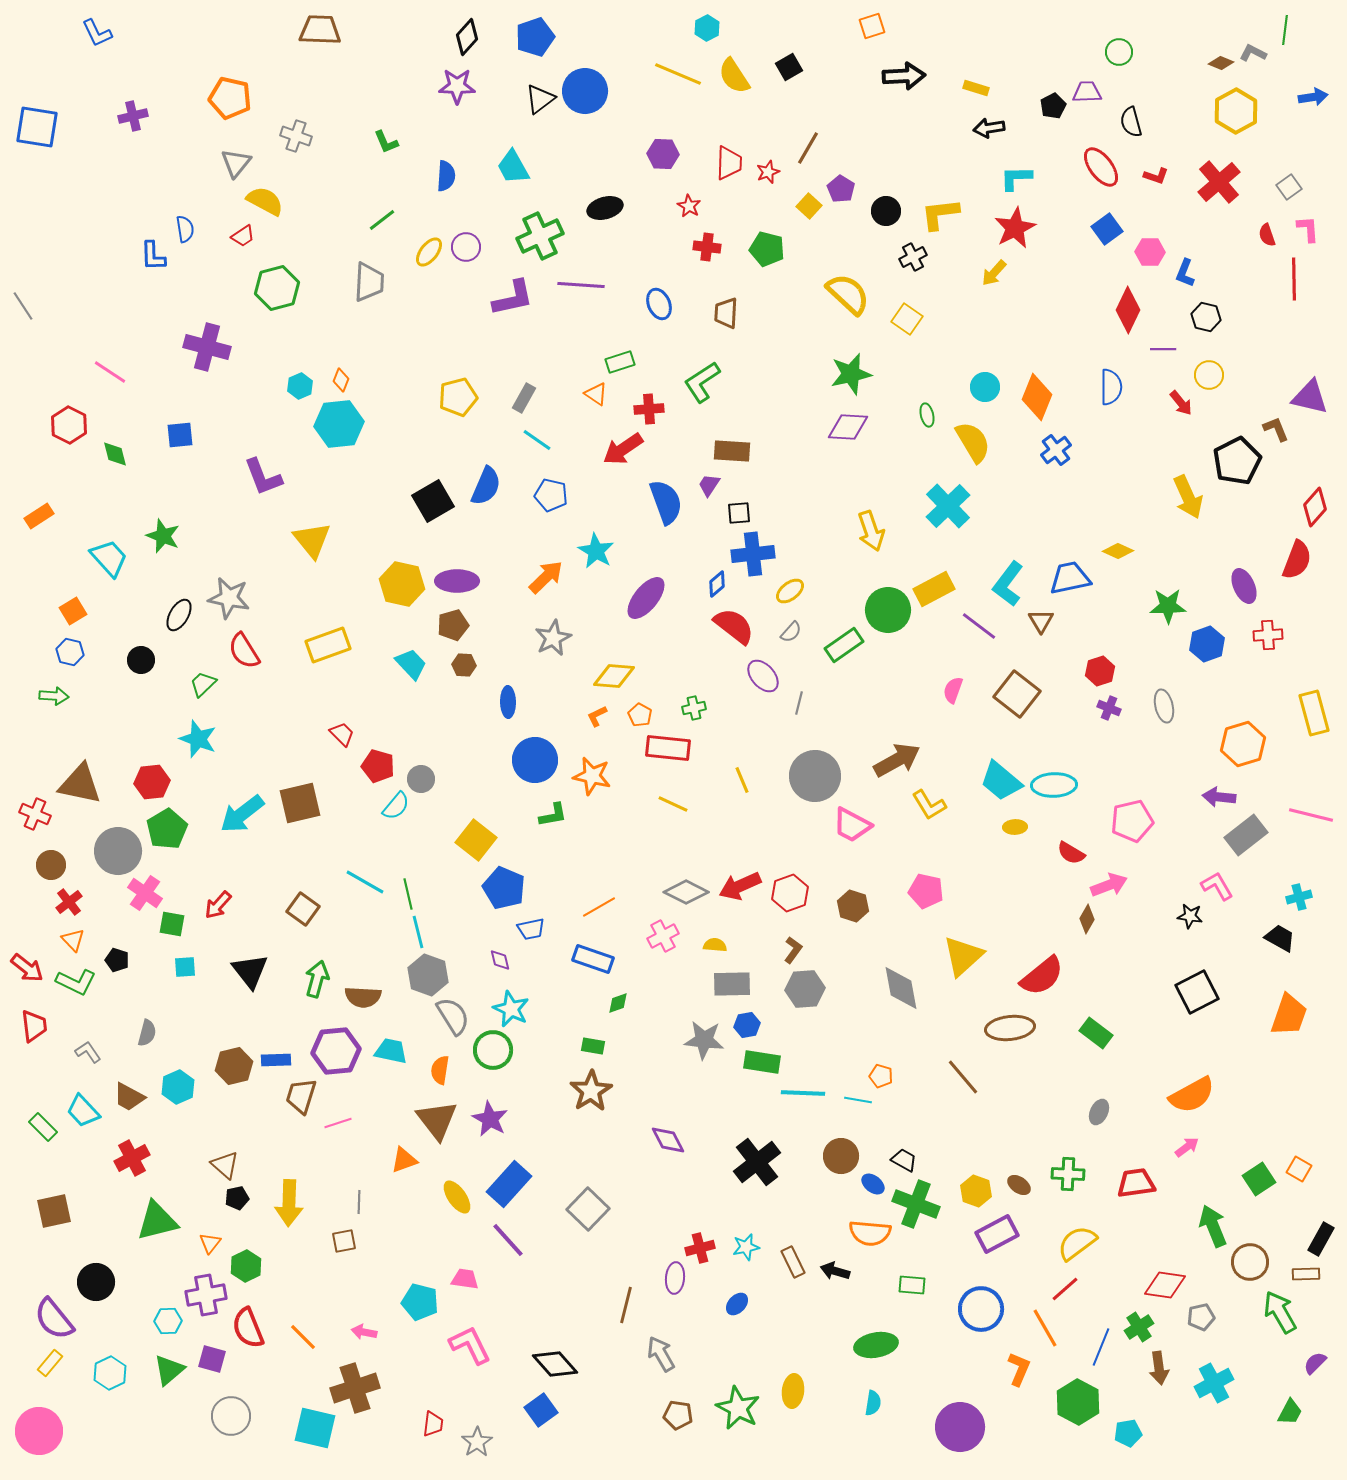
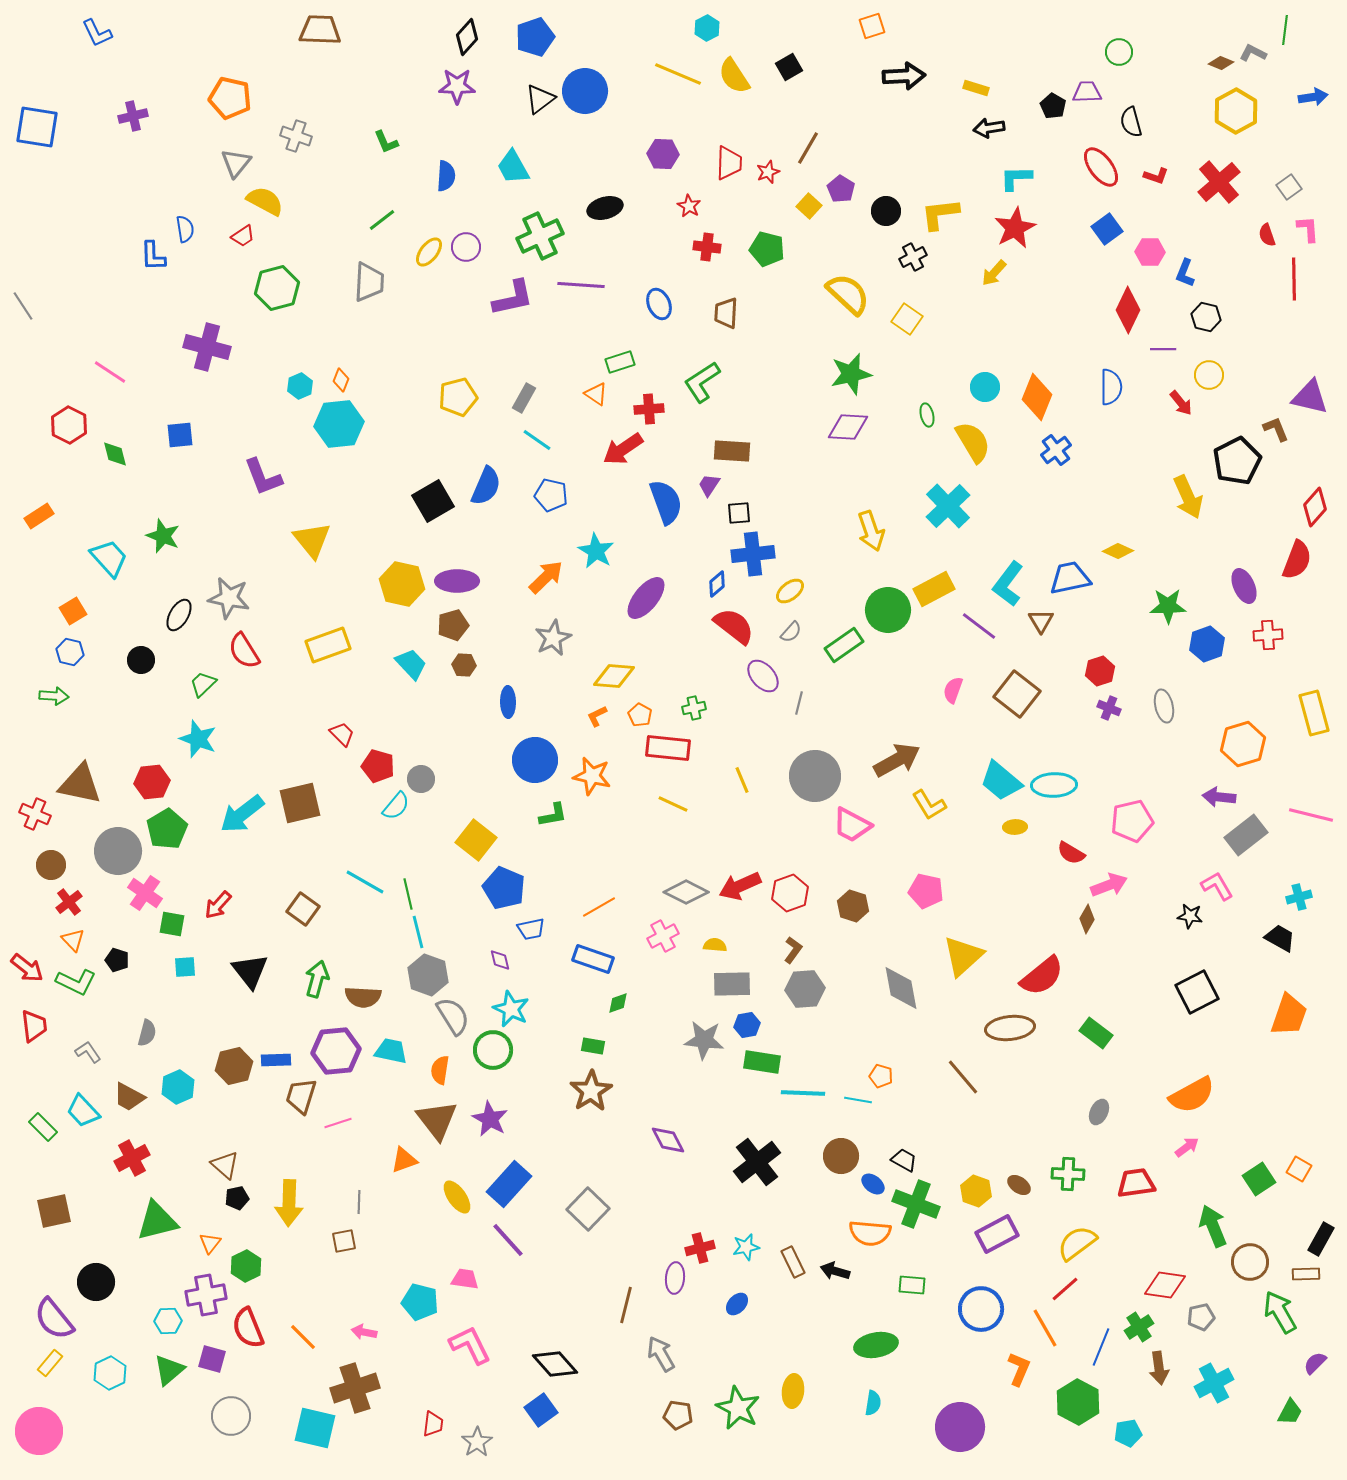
black pentagon at (1053, 106): rotated 15 degrees counterclockwise
